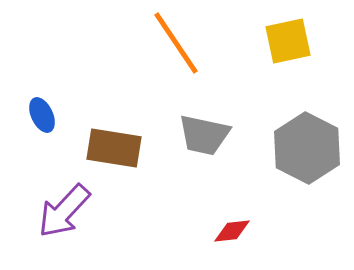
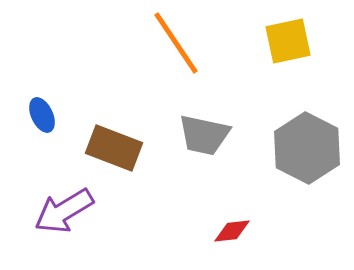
brown rectangle: rotated 12 degrees clockwise
purple arrow: rotated 16 degrees clockwise
